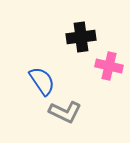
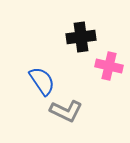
gray L-shape: moved 1 px right, 1 px up
